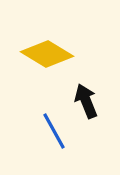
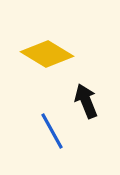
blue line: moved 2 px left
